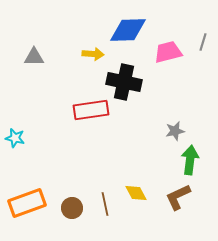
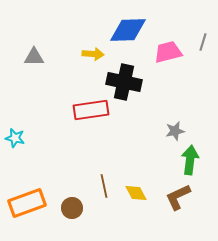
brown line: moved 1 px left, 18 px up
